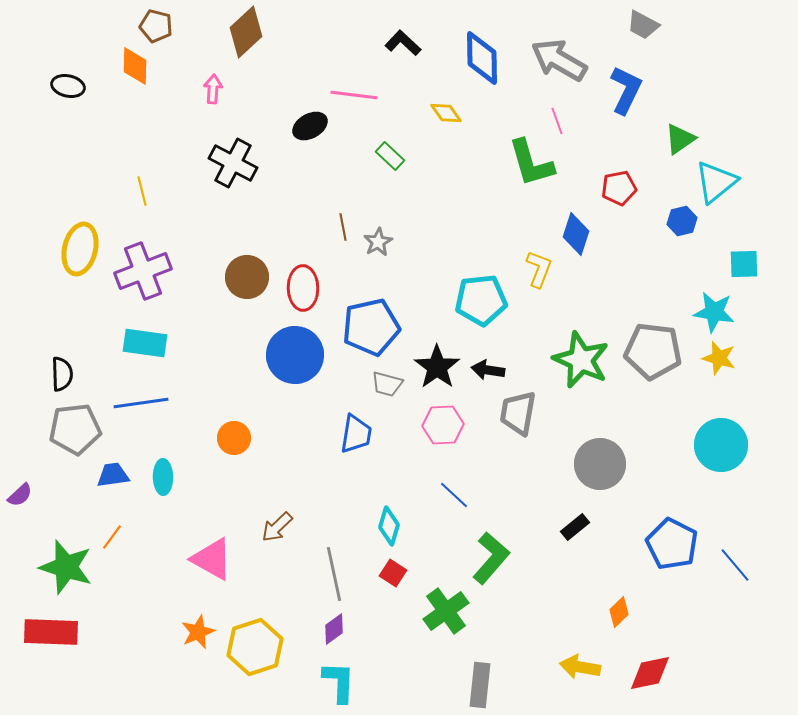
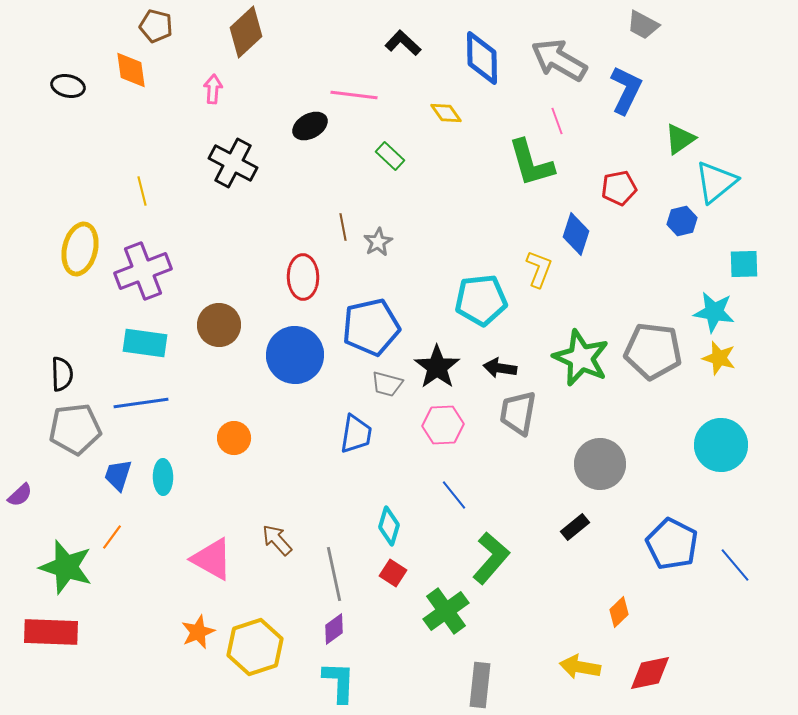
orange diamond at (135, 66): moved 4 px left, 4 px down; rotated 9 degrees counterclockwise
brown circle at (247, 277): moved 28 px left, 48 px down
red ellipse at (303, 288): moved 11 px up
green star at (581, 360): moved 2 px up
black arrow at (488, 370): moved 12 px right, 2 px up
blue trapezoid at (113, 475): moved 5 px right; rotated 64 degrees counterclockwise
blue line at (454, 495): rotated 8 degrees clockwise
brown arrow at (277, 527): moved 13 px down; rotated 92 degrees clockwise
